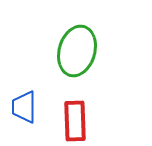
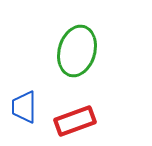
red rectangle: rotated 72 degrees clockwise
